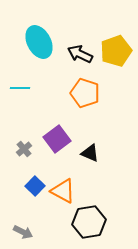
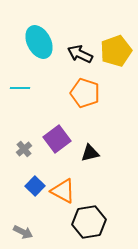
black triangle: rotated 36 degrees counterclockwise
